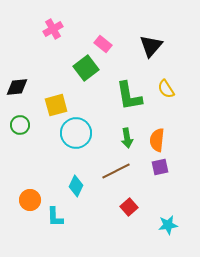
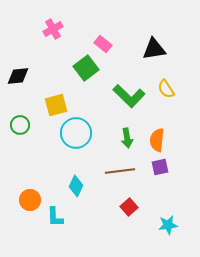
black triangle: moved 3 px right, 3 px down; rotated 40 degrees clockwise
black diamond: moved 1 px right, 11 px up
green L-shape: rotated 36 degrees counterclockwise
brown line: moved 4 px right; rotated 20 degrees clockwise
